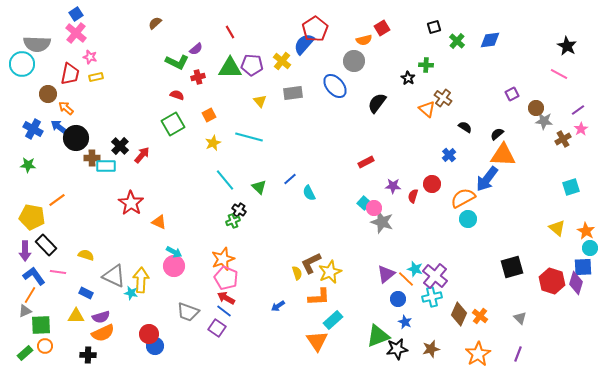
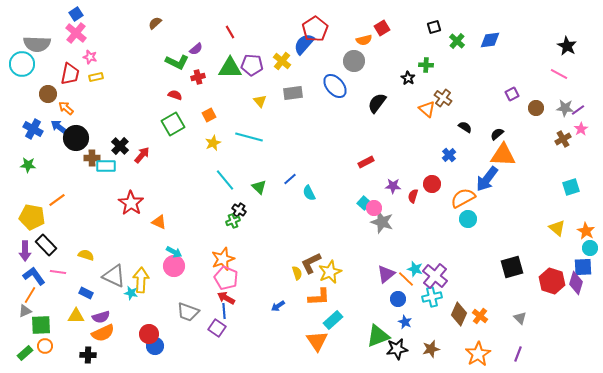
red semicircle at (177, 95): moved 2 px left
gray star at (544, 121): moved 21 px right, 13 px up
blue line at (224, 311): rotated 49 degrees clockwise
